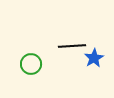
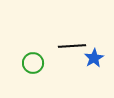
green circle: moved 2 px right, 1 px up
